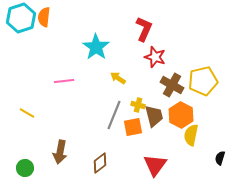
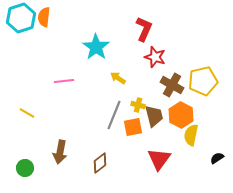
black semicircle: moved 3 px left; rotated 40 degrees clockwise
red triangle: moved 4 px right, 6 px up
